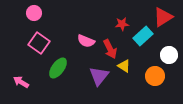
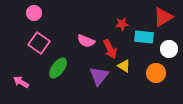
cyan rectangle: moved 1 px right, 1 px down; rotated 48 degrees clockwise
white circle: moved 6 px up
orange circle: moved 1 px right, 3 px up
